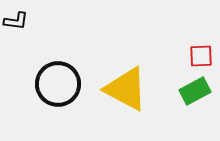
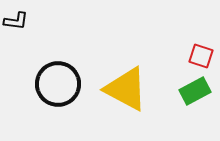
red square: rotated 20 degrees clockwise
